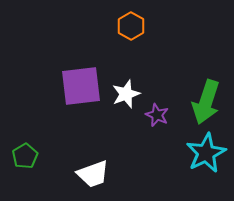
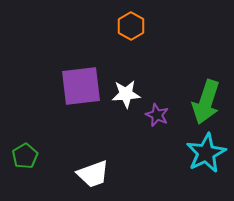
white star: rotated 16 degrees clockwise
